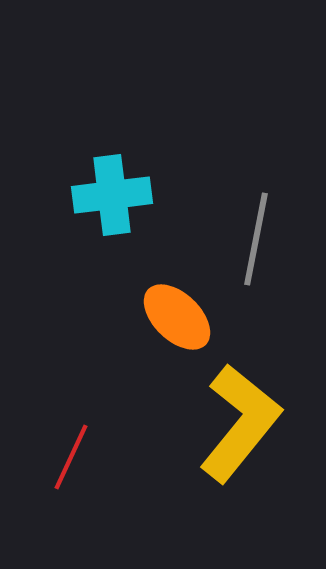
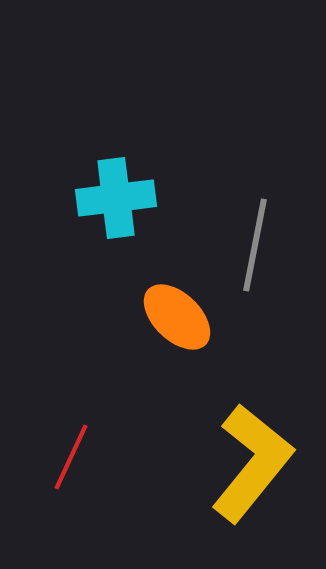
cyan cross: moved 4 px right, 3 px down
gray line: moved 1 px left, 6 px down
yellow L-shape: moved 12 px right, 40 px down
